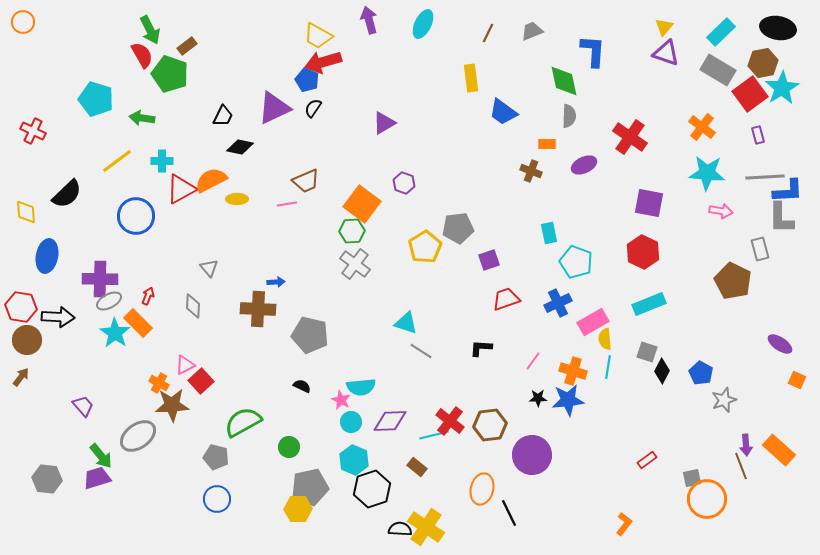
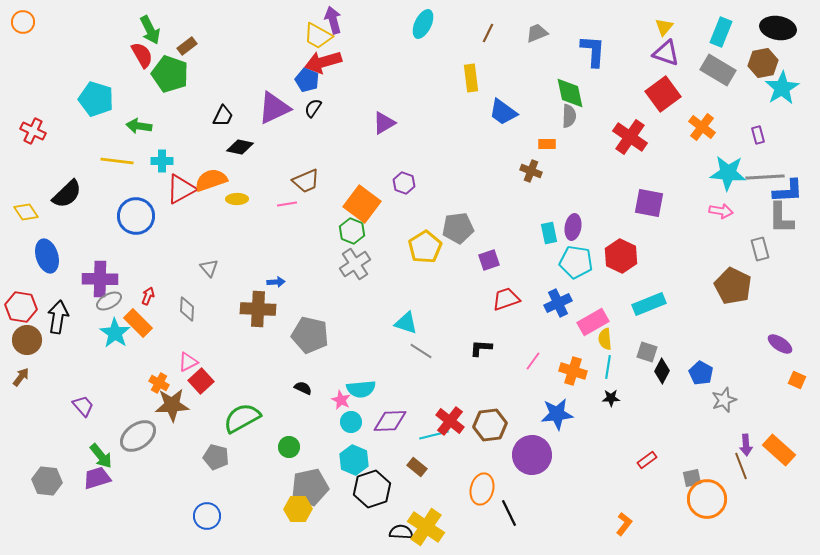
purple arrow at (369, 20): moved 36 px left
gray trapezoid at (532, 31): moved 5 px right, 2 px down
cyan rectangle at (721, 32): rotated 24 degrees counterclockwise
green diamond at (564, 81): moved 6 px right, 12 px down
red square at (750, 94): moved 87 px left
green arrow at (142, 118): moved 3 px left, 8 px down
yellow line at (117, 161): rotated 44 degrees clockwise
purple ellipse at (584, 165): moved 11 px left, 62 px down; rotated 55 degrees counterclockwise
cyan star at (707, 173): moved 21 px right
orange semicircle at (211, 180): rotated 8 degrees clockwise
yellow diamond at (26, 212): rotated 30 degrees counterclockwise
green hexagon at (352, 231): rotated 25 degrees clockwise
red hexagon at (643, 252): moved 22 px left, 4 px down
blue ellipse at (47, 256): rotated 28 degrees counterclockwise
cyan pentagon at (576, 262): rotated 12 degrees counterclockwise
gray cross at (355, 264): rotated 20 degrees clockwise
brown pentagon at (733, 281): moved 5 px down
gray diamond at (193, 306): moved 6 px left, 3 px down
black arrow at (58, 317): rotated 84 degrees counterclockwise
pink triangle at (185, 365): moved 3 px right, 3 px up
black semicircle at (302, 386): moved 1 px right, 2 px down
cyan semicircle at (361, 387): moved 2 px down
black star at (538, 398): moved 73 px right
blue star at (568, 400): moved 11 px left, 14 px down
green semicircle at (243, 422): moved 1 px left, 4 px up
gray hexagon at (47, 479): moved 2 px down
blue circle at (217, 499): moved 10 px left, 17 px down
black semicircle at (400, 529): moved 1 px right, 3 px down
